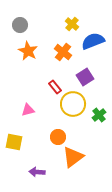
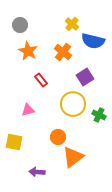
blue semicircle: rotated 145 degrees counterclockwise
red rectangle: moved 14 px left, 7 px up
green cross: rotated 24 degrees counterclockwise
